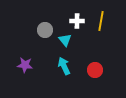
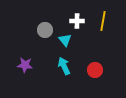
yellow line: moved 2 px right
